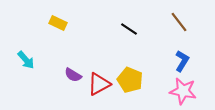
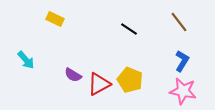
yellow rectangle: moved 3 px left, 4 px up
